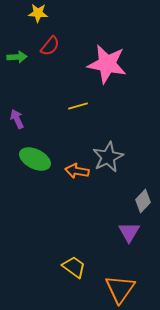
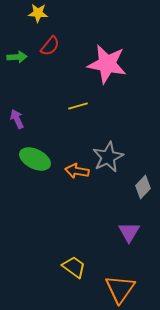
gray diamond: moved 14 px up
